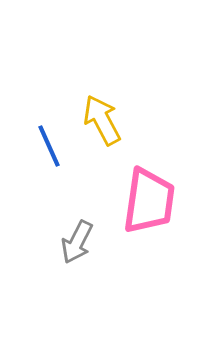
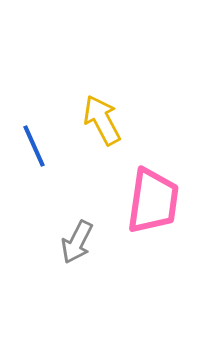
blue line: moved 15 px left
pink trapezoid: moved 4 px right
